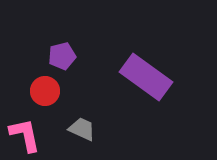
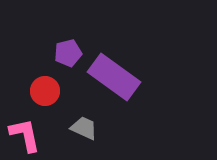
purple pentagon: moved 6 px right, 3 px up
purple rectangle: moved 32 px left
gray trapezoid: moved 2 px right, 1 px up
